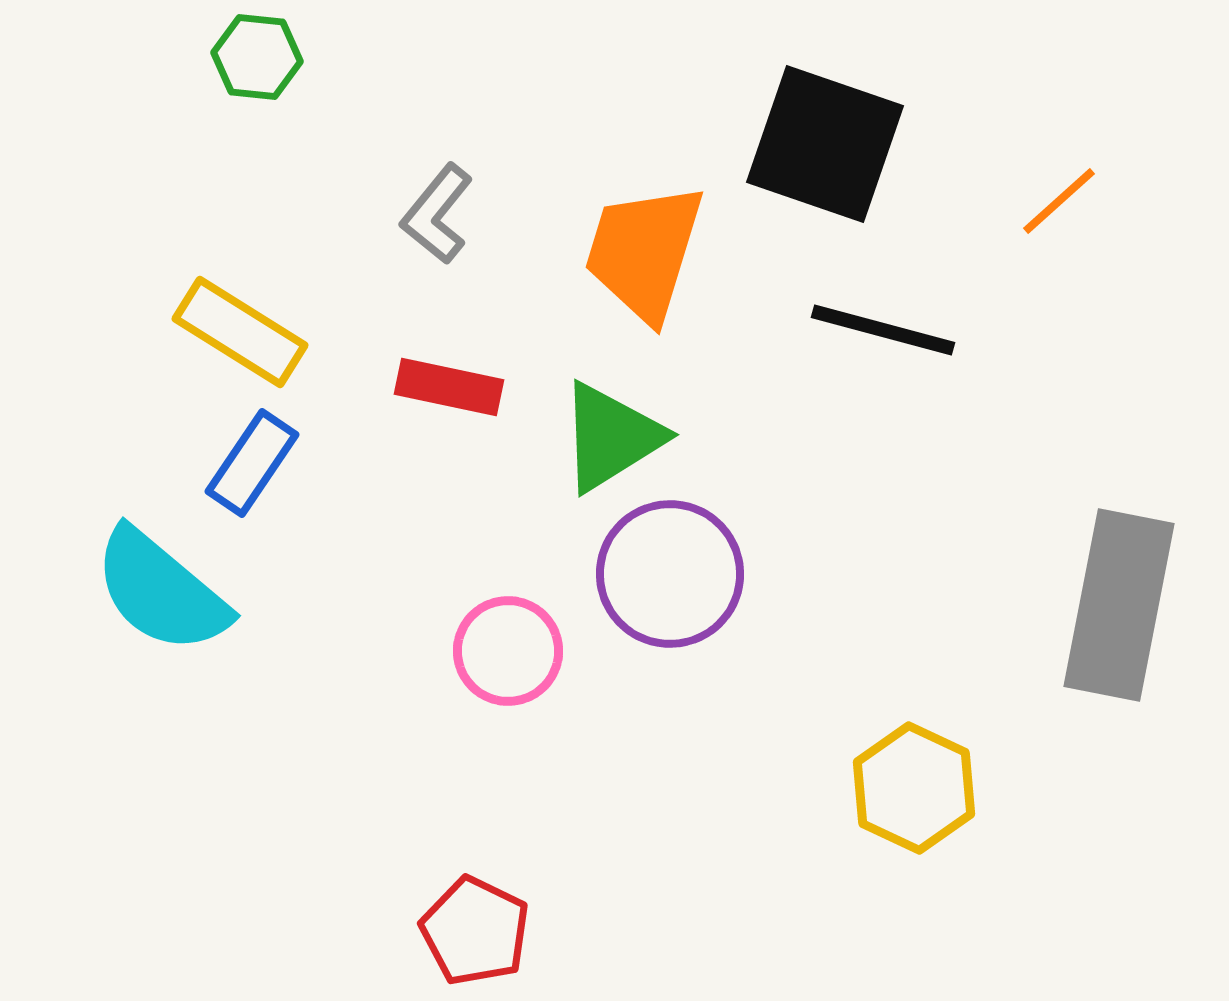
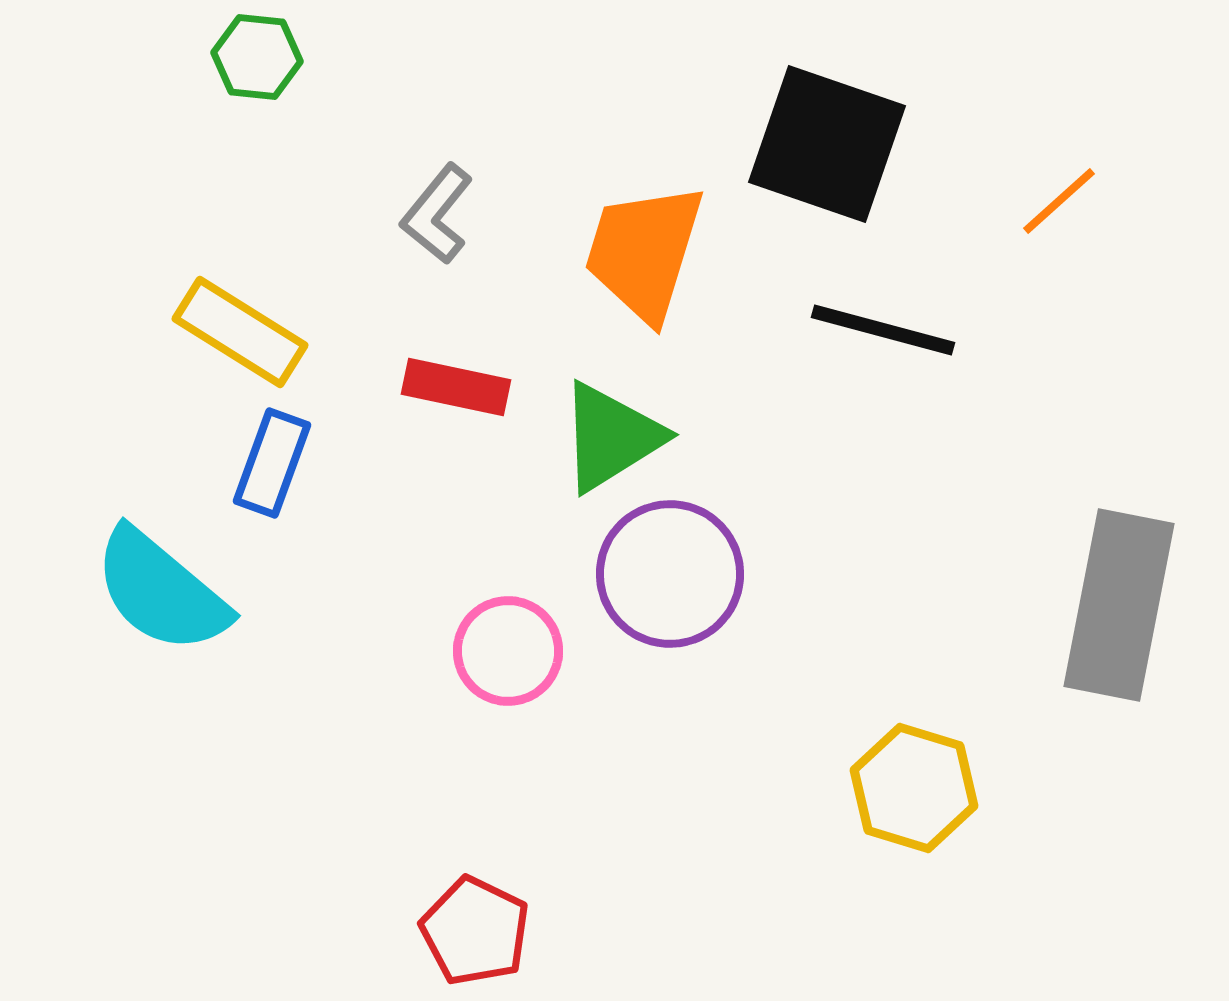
black square: moved 2 px right
red rectangle: moved 7 px right
blue rectangle: moved 20 px right; rotated 14 degrees counterclockwise
yellow hexagon: rotated 8 degrees counterclockwise
